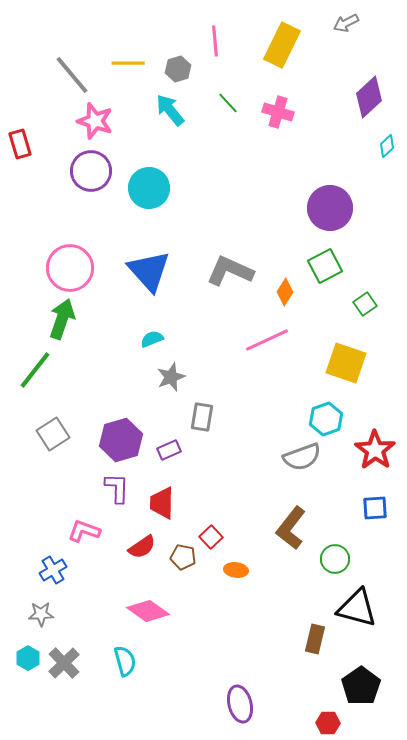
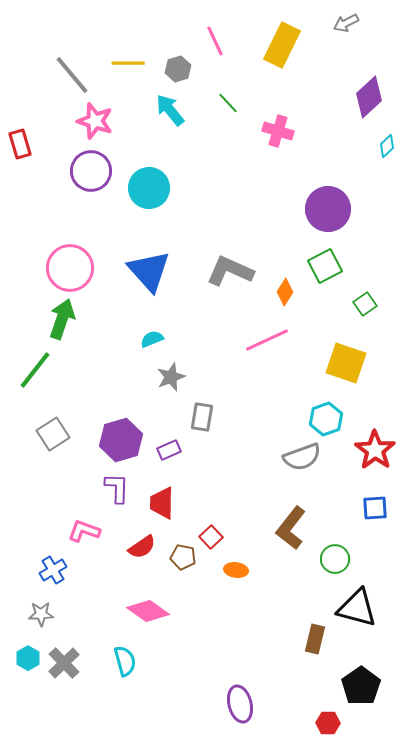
pink line at (215, 41): rotated 20 degrees counterclockwise
pink cross at (278, 112): moved 19 px down
purple circle at (330, 208): moved 2 px left, 1 px down
